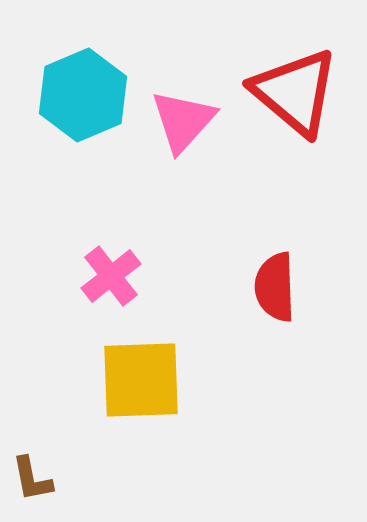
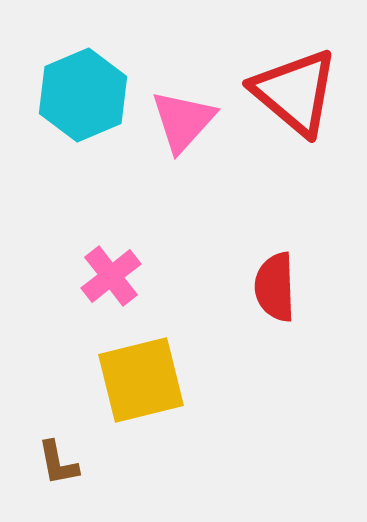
yellow square: rotated 12 degrees counterclockwise
brown L-shape: moved 26 px right, 16 px up
